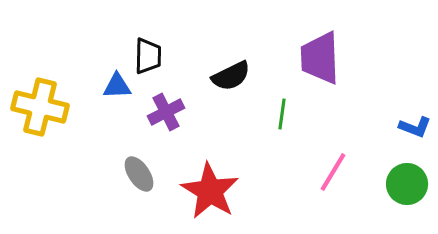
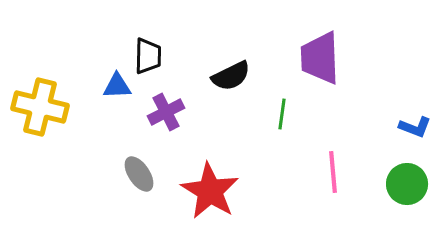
pink line: rotated 36 degrees counterclockwise
